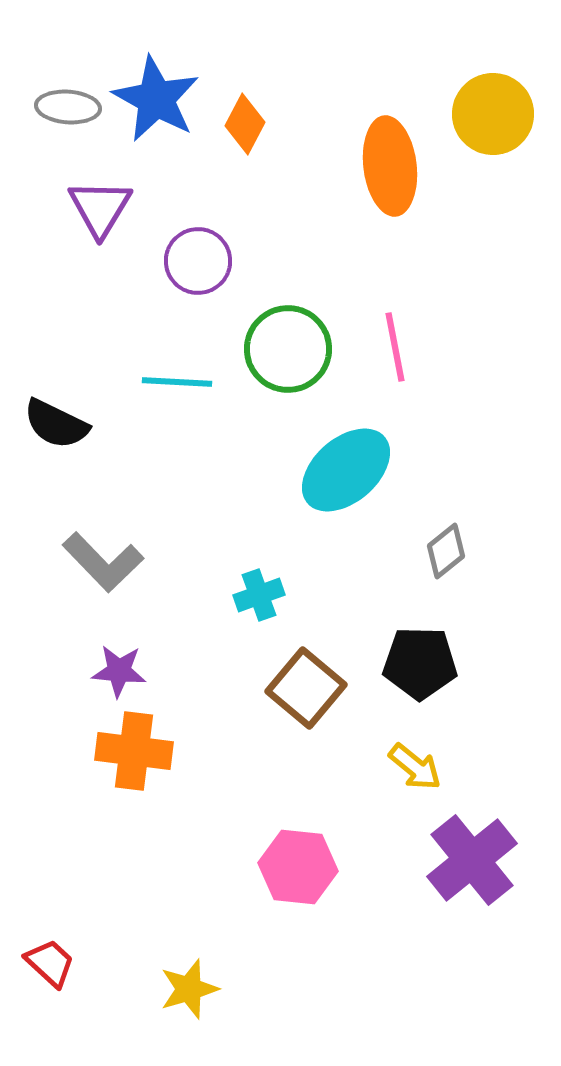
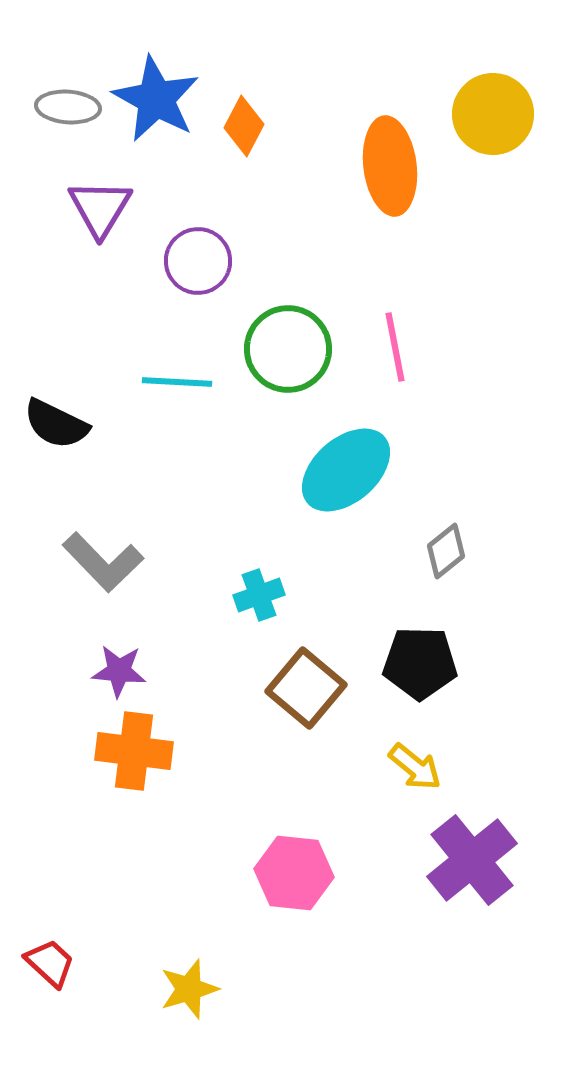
orange diamond: moved 1 px left, 2 px down
pink hexagon: moved 4 px left, 6 px down
